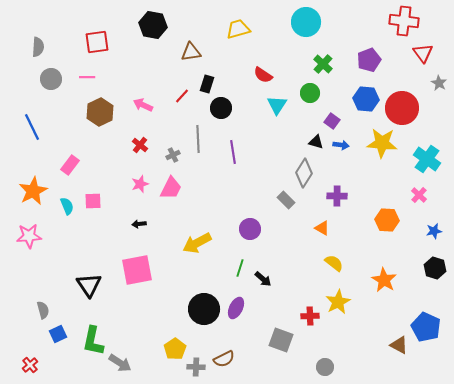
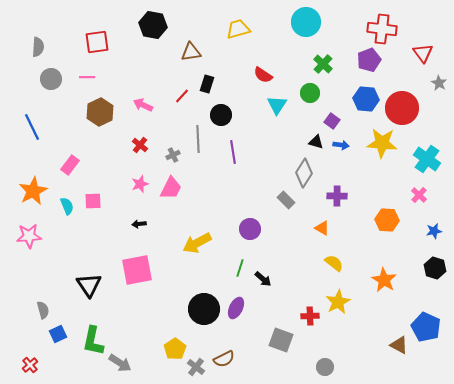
red cross at (404, 21): moved 22 px left, 8 px down
black circle at (221, 108): moved 7 px down
gray cross at (196, 367): rotated 36 degrees clockwise
